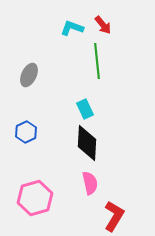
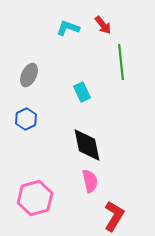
cyan L-shape: moved 4 px left
green line: moved 24 px right, 1 px down
cyan rectangle: moved 3 px left, 17 px up
blue hexagon: moved 13 px up
black diamond: moved 2 px down; rotated 15 degrees counterclockwise
pink semicircle: moved 2 px up
